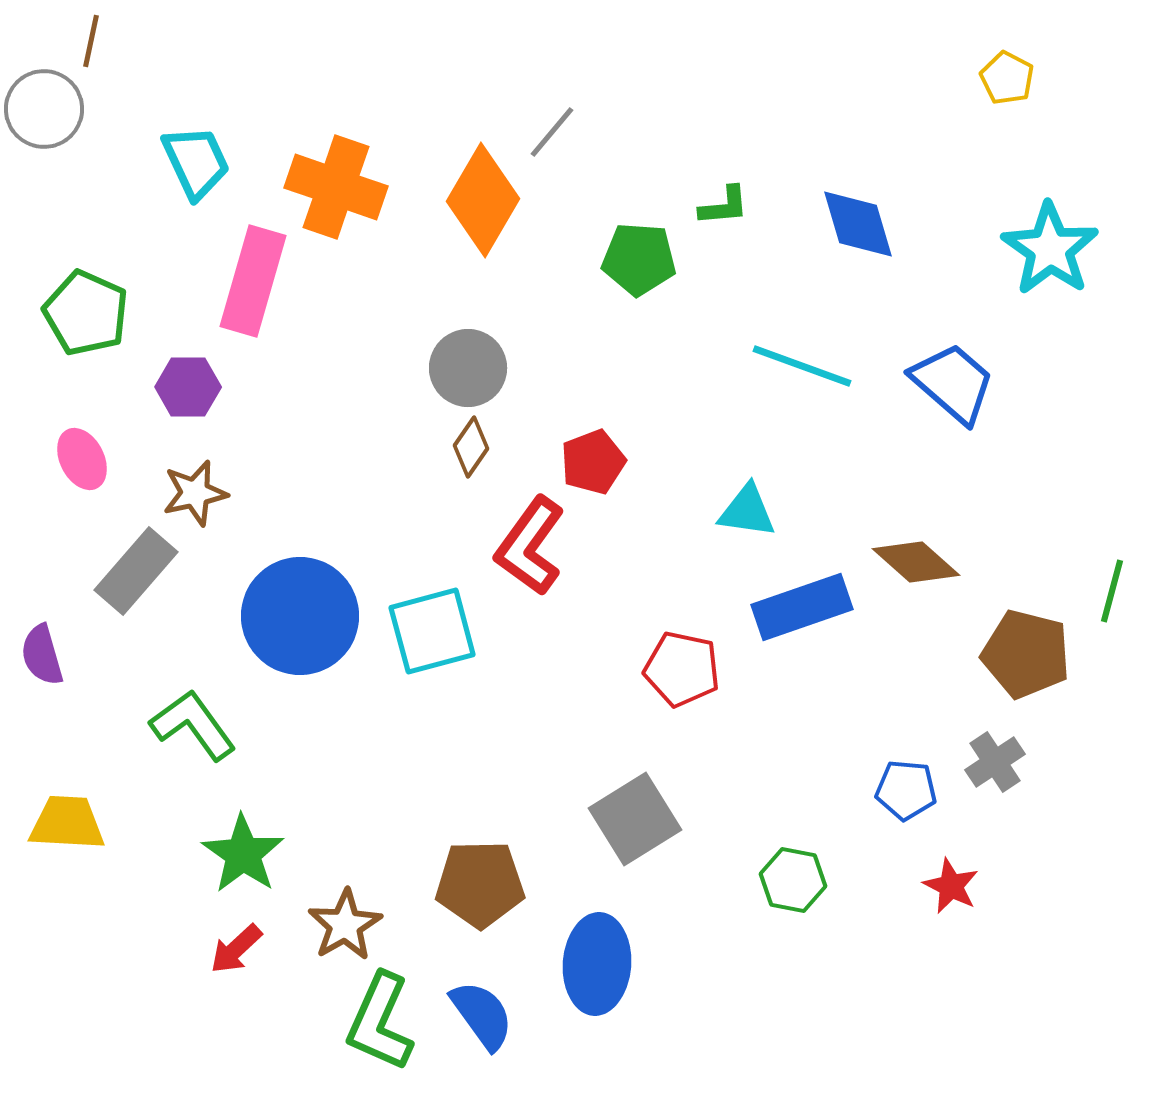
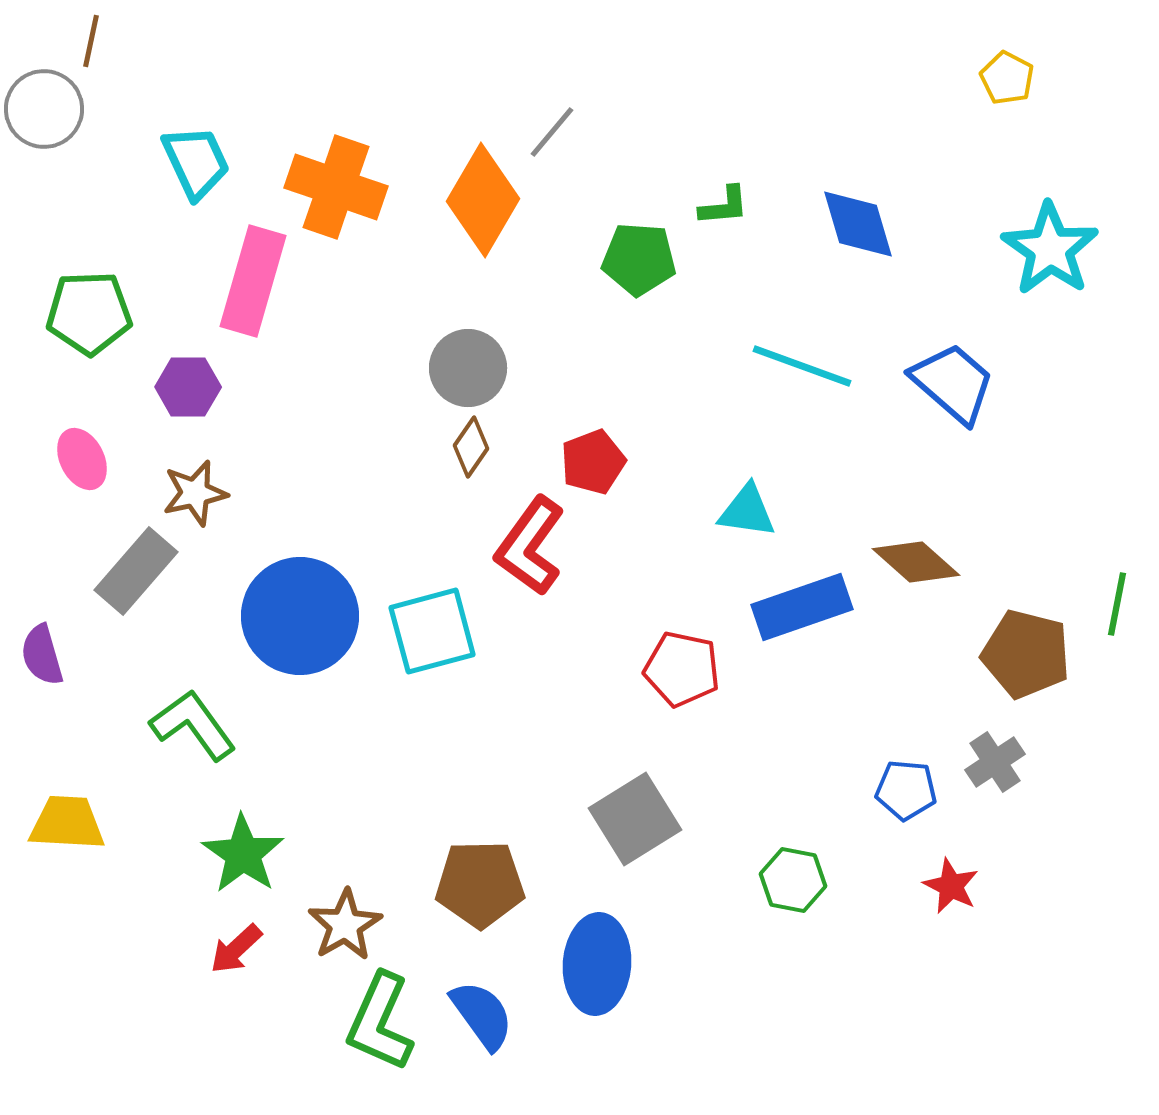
green pentagon at (86, 313): moved 3 px right; rotated 26 degrees counterclockwise
green line at (1112, 591): moved 5 px right, 13 px down; rotated 4 degrees counterclockwise
